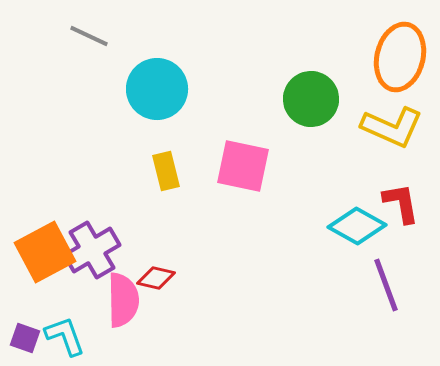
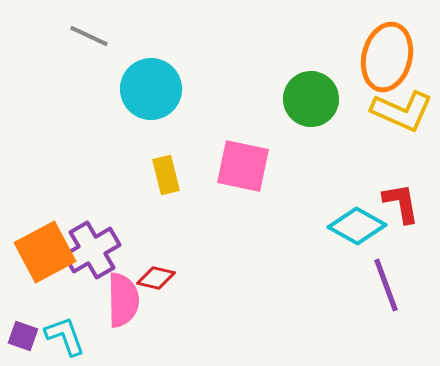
orange ellipse: moved 13 px left
cyan circle: moved 6 px left
yellow L-shape: moved 10 px right, 16 px up
yellow rectangle: moved 4 px down
purple square: moved 2 px left, 2 px up
